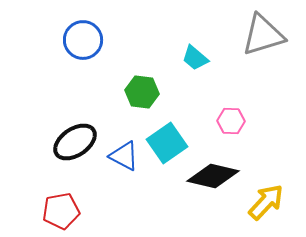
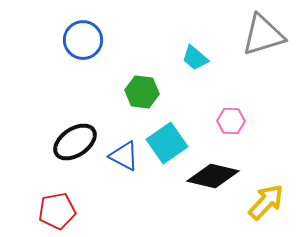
red pentagon: moved 4 px left
